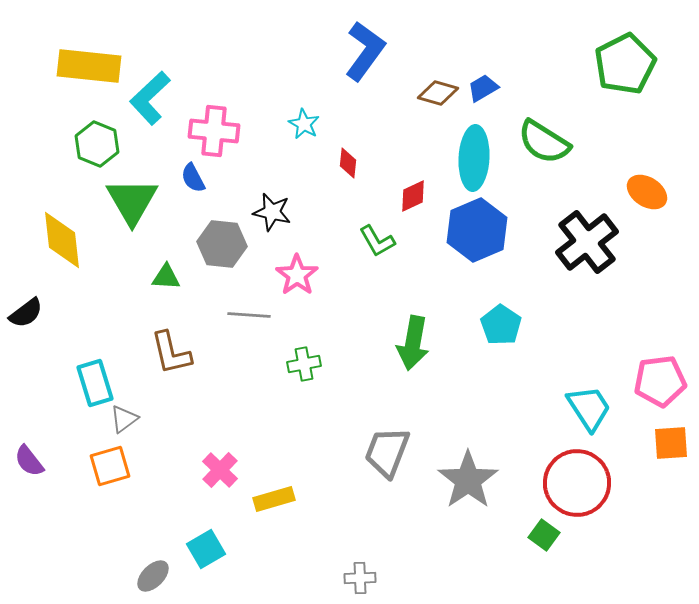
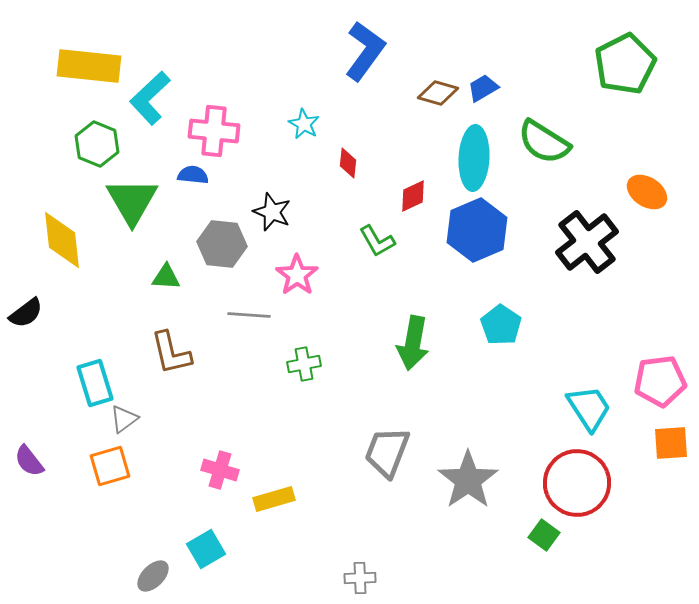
blue semicircle at (193, 178): moved 3 px up; rotated 124 degrees clockwise
black star at (272, 212): rotated 9 degrees clockwise
pink cross at (220, 470): rotated 27 degrees counterclockwise
